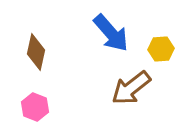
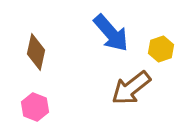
yellow hexagon: rotated 15 degrees counterclockwise
